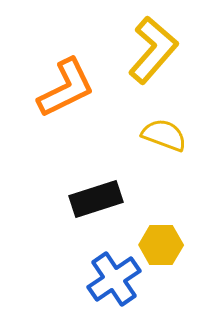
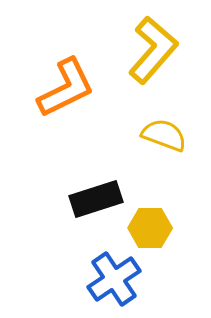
yellow hexagon: moved 11 px left, 17 px up
